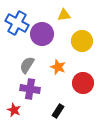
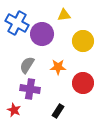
yellow circle: moved 1 px right
orange star: rotated 21 degrees counterclockwise
